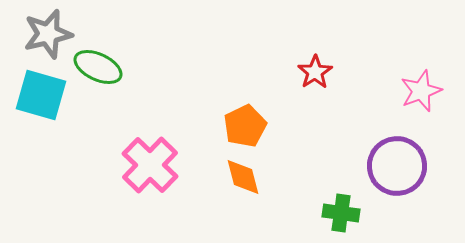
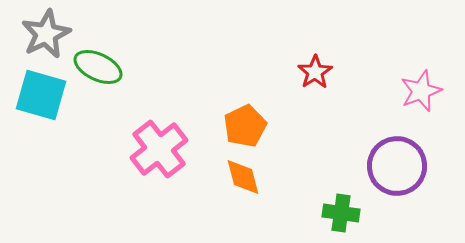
gray star: moved 2 px left; rotated 12 degrees counterclockwise
pink cross: moved 9 px right, 16 px up; rotated 8 degrees clockwise
